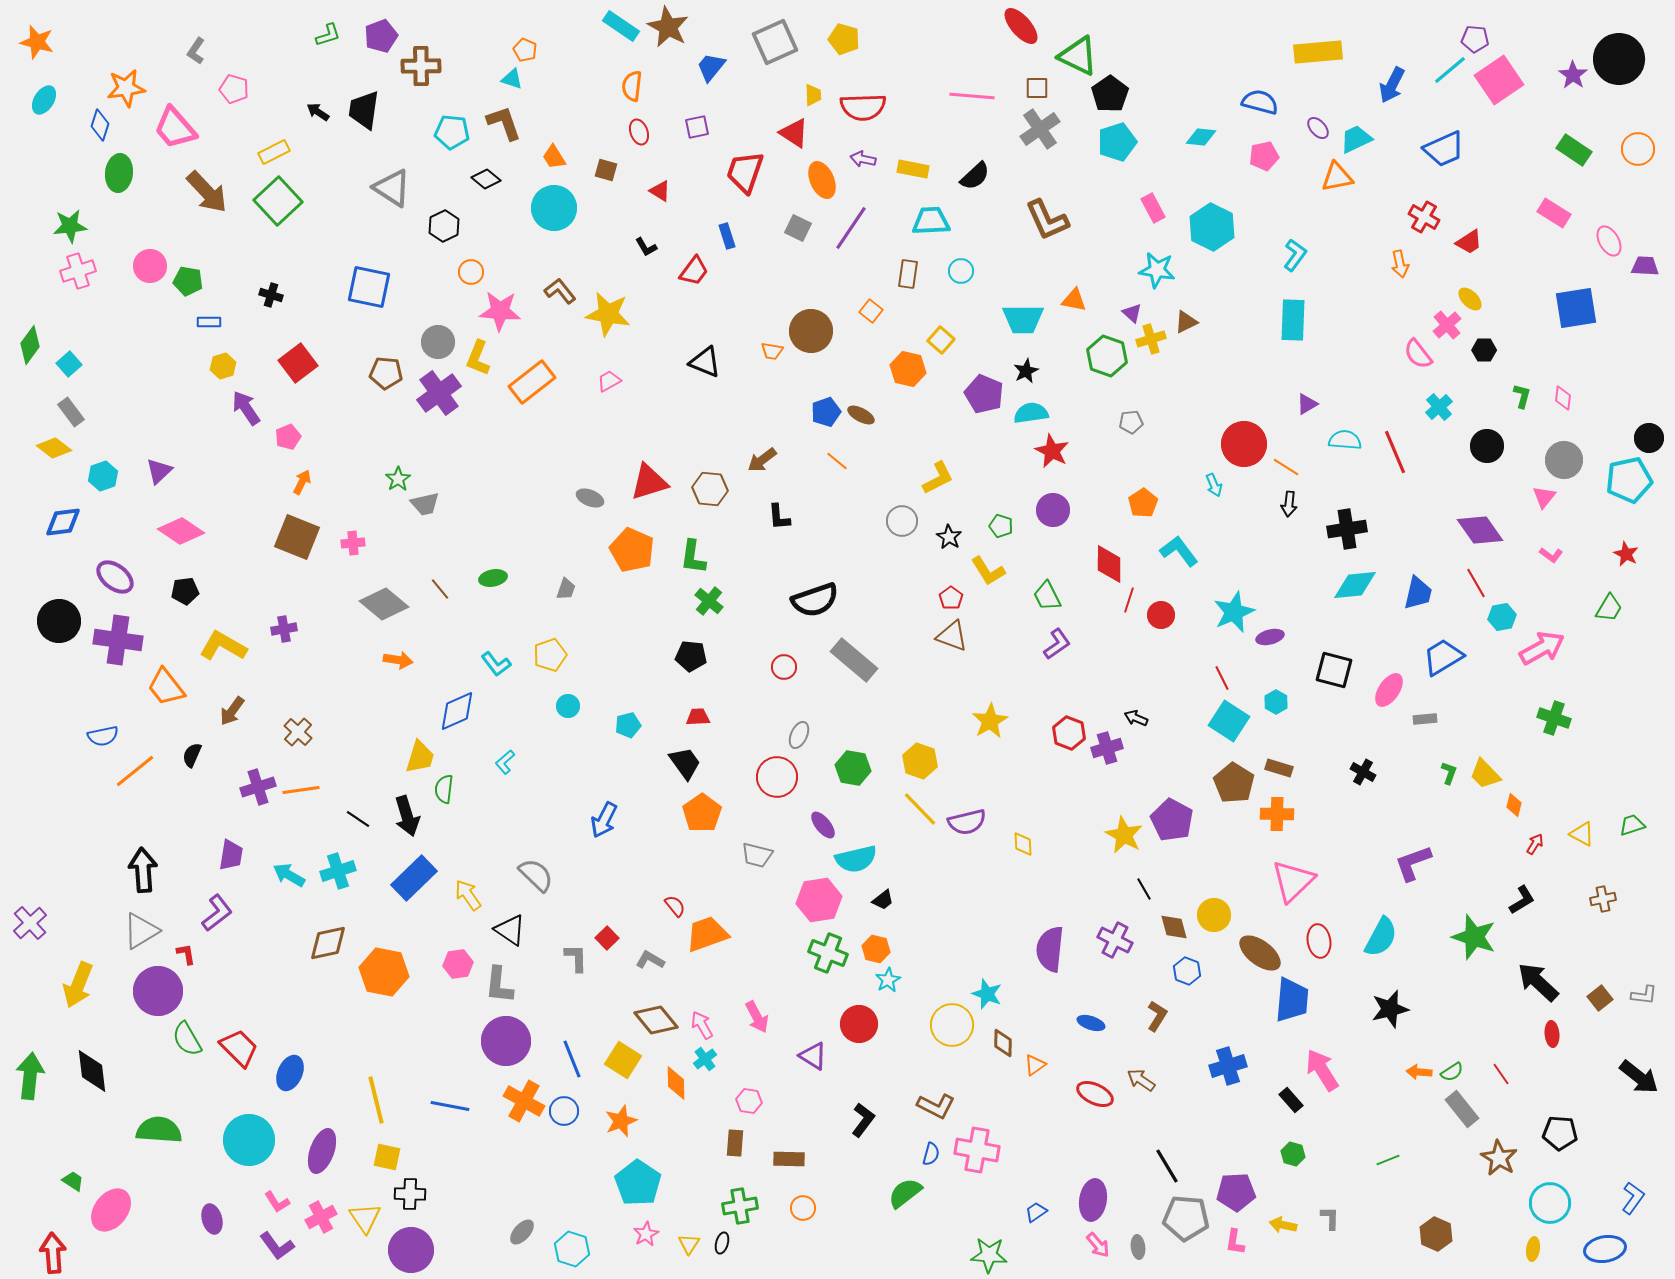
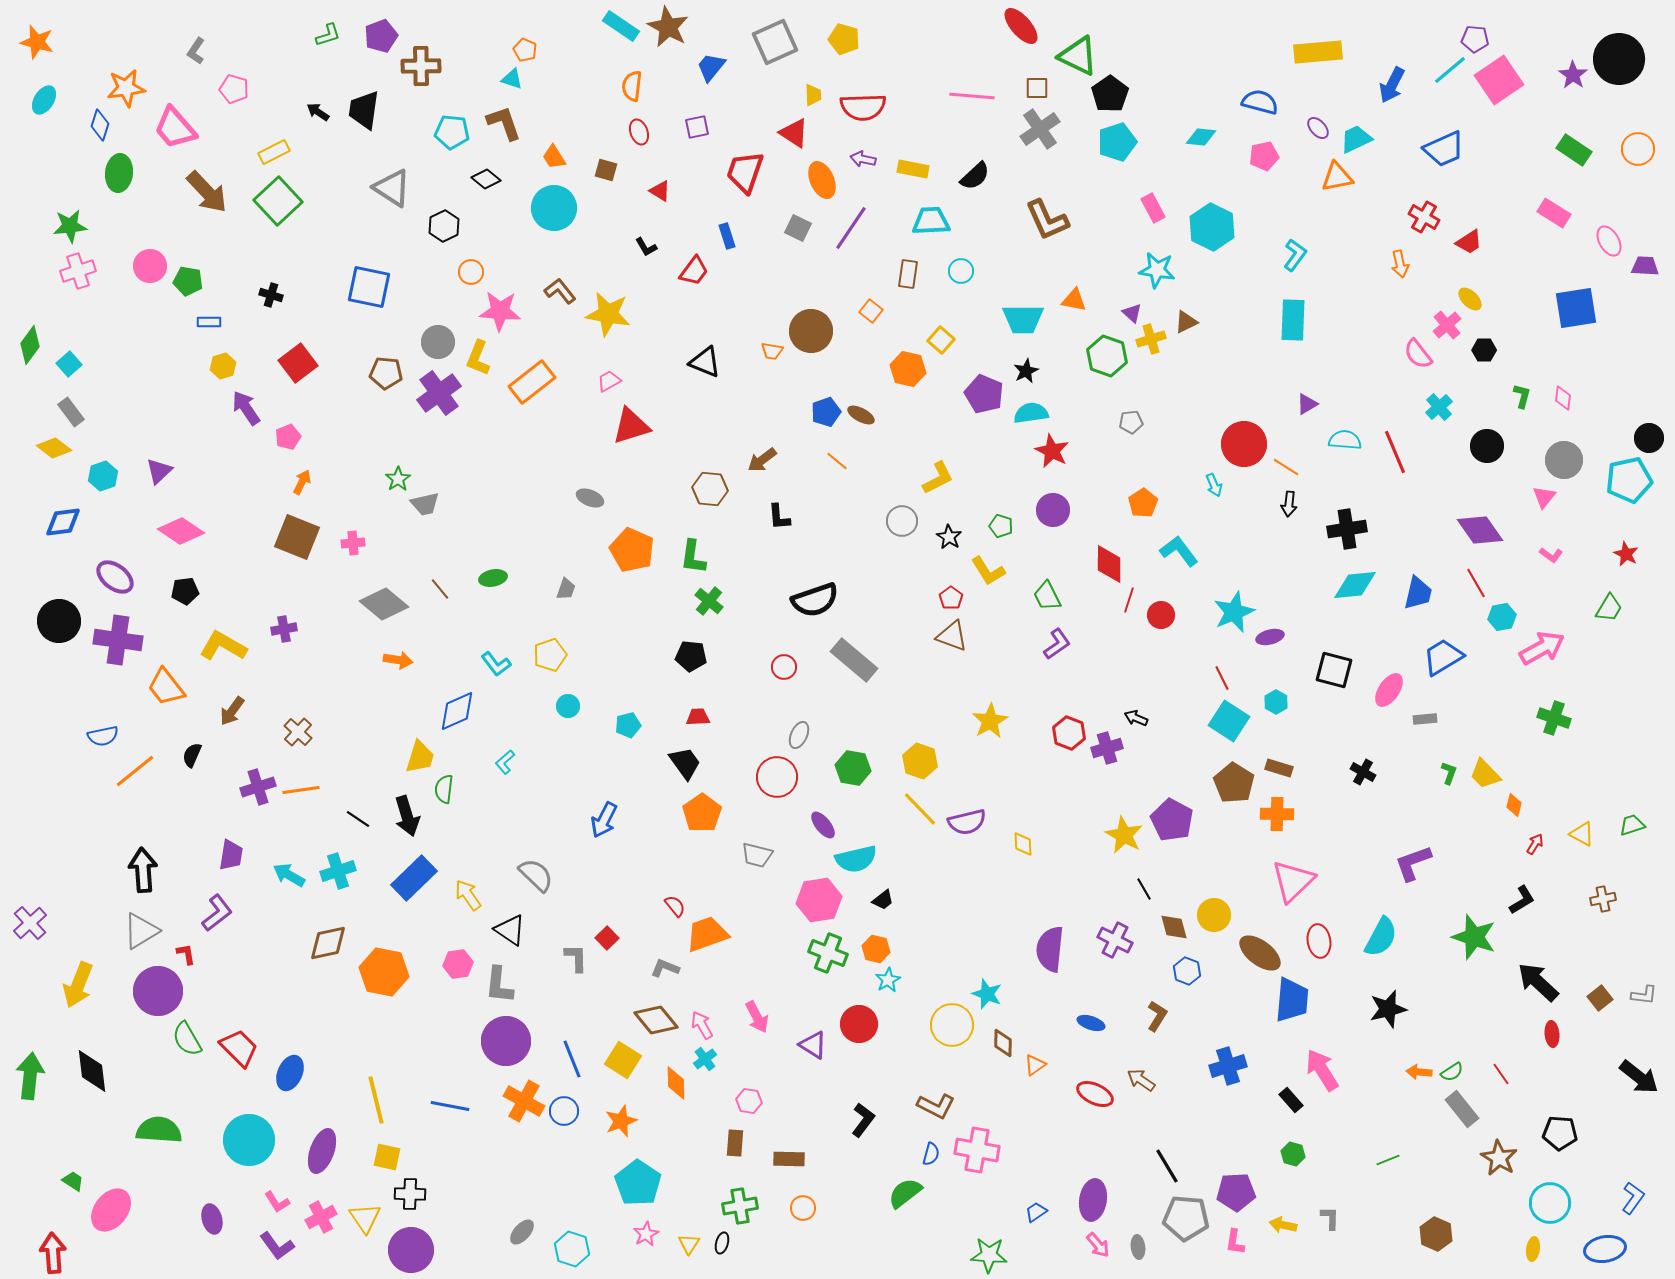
red triangle at (649, 482): moved 18 px left, 56 px up
gray L-shape at (650, 960): moved 15 px right, 8 px down; rotated 8 degrees counterclockwise
black star at (1390, 1009): moved 2 px left
purple triangle at (813, 1056): moved 11 px up
